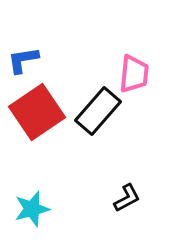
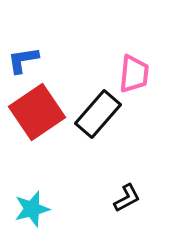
black rectangle: moved 3 px down
